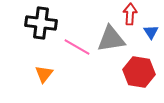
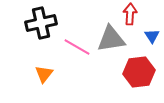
black cross: rotated 20 degrees counterclockwise
blue triangle: moved 1 px right, 4 px down
red hexagon: rotated 16 degrees counterclockwise
